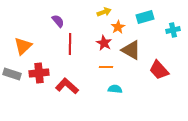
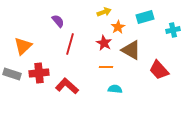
red line: rotated 15 degrees clockwise
